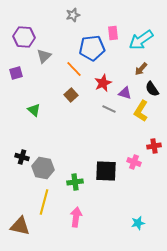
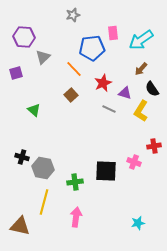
gray triangle: moved 1 px left, 1 px down
